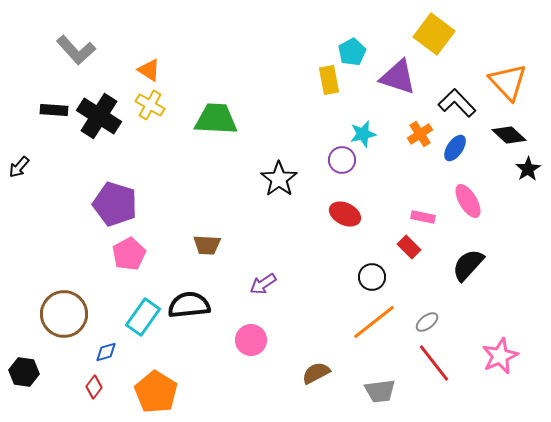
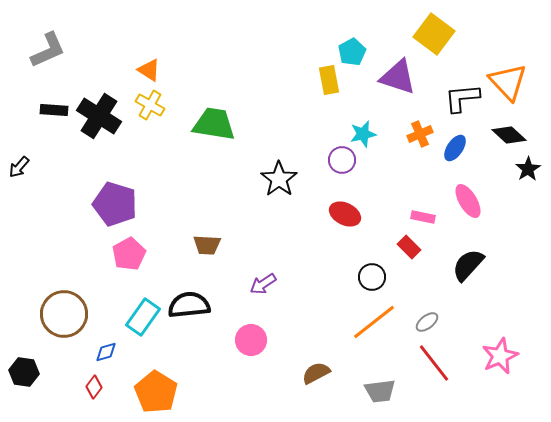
gray L-shape at (76, 50): moved 28 px left; rotated 72 degrees counterclockwise
black L-shape at (457, 103): moved 5 px right, 5 px up; rotated 51 degrees counterclockwise
green trapezoid at (216, 119): moved 2 px left, 5 px down; rotated 6 degrees clockwise
orange cross at (420, 134): rotated 10 degrees clockwise
